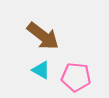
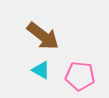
pink pentagon: moved 4 px right, 1 px up
